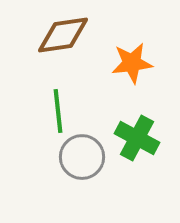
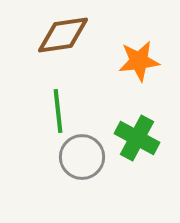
orange star: moved 7 px right, 2 px up
